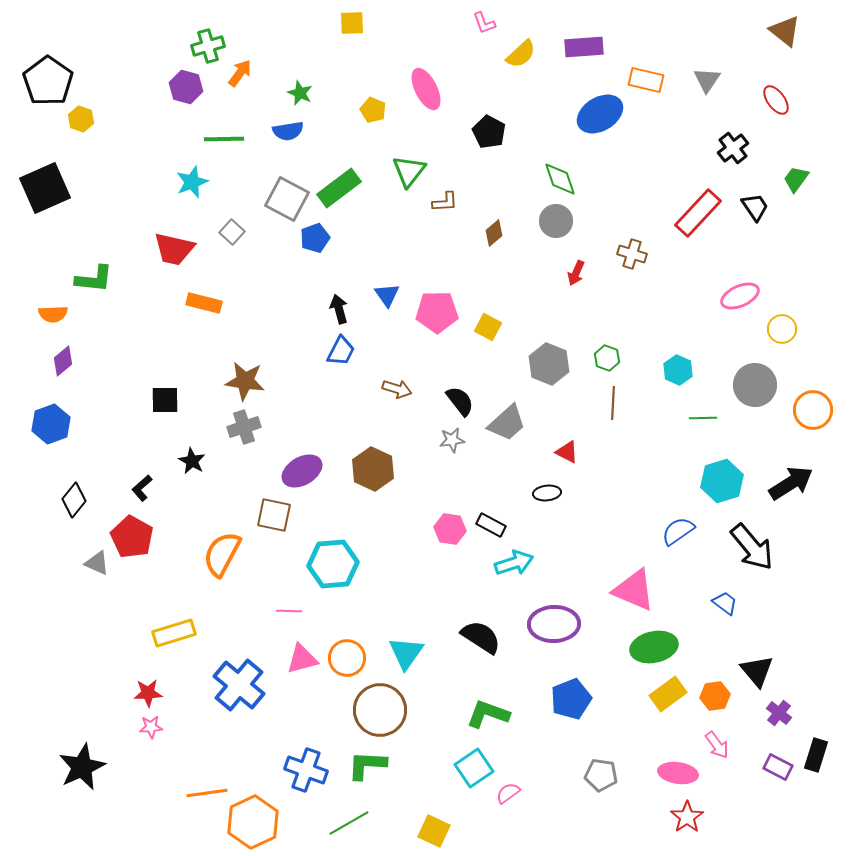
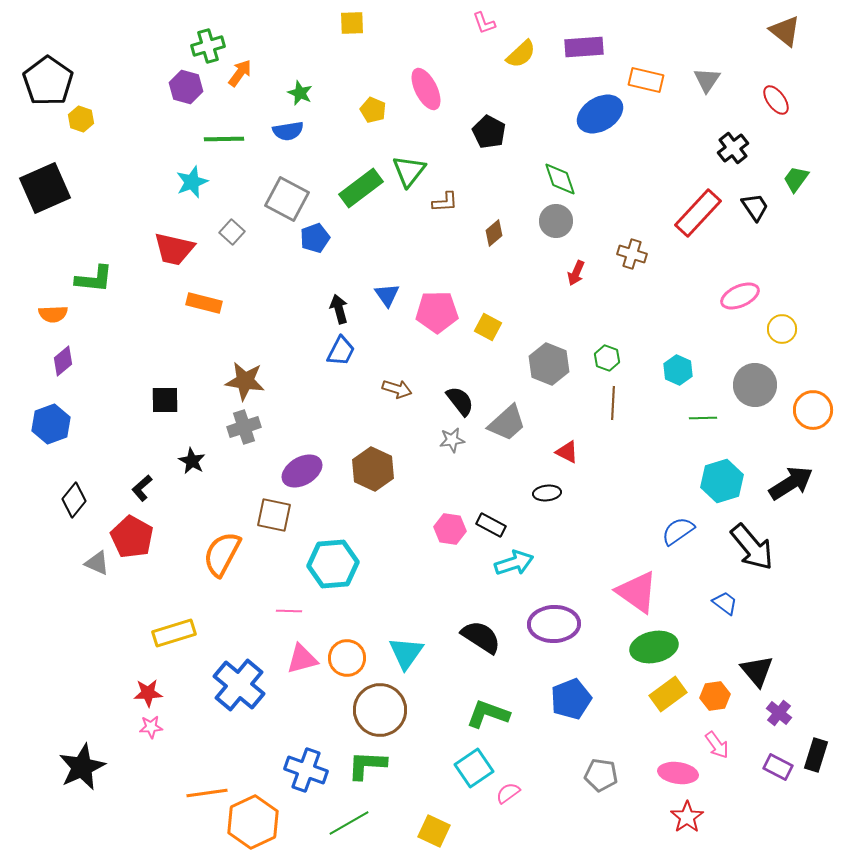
green rectangle at (339, 188): moved 22 px right
pink triangle at (634, 590): moved 3 px right, 2 px down; rotated 12 degrees clockwise
